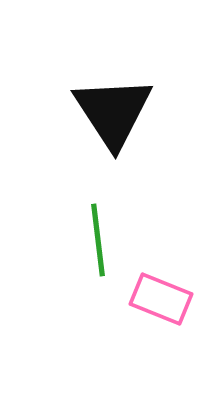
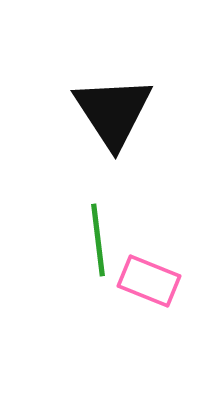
pink rectangle: moved 12 px left, 18 px up
